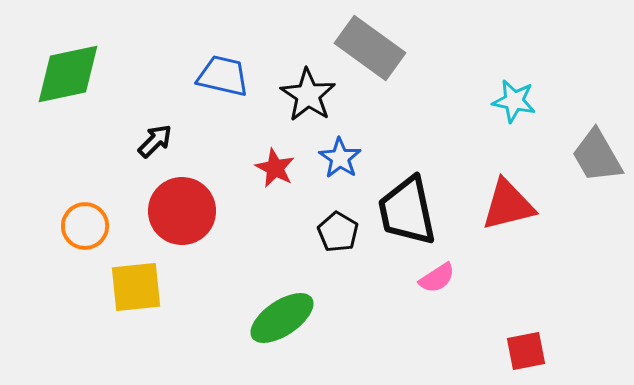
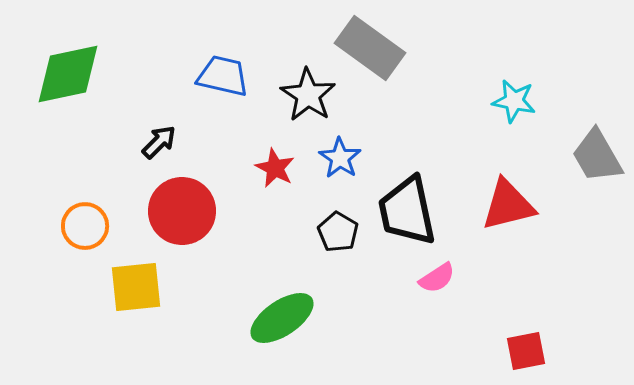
black arrow: moved 4 px right, 1 px down
